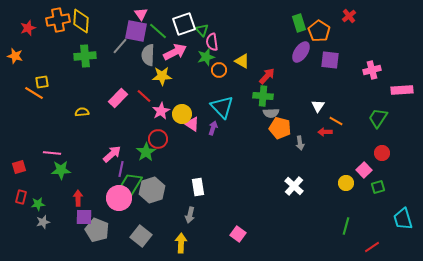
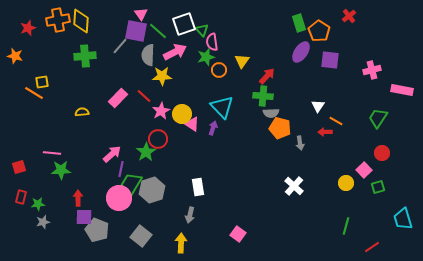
yellow triangle at (242, 61): rotated 35 degrees clockwise
pink rectangle at (402, 90): rotated 15 degrees clockwise
